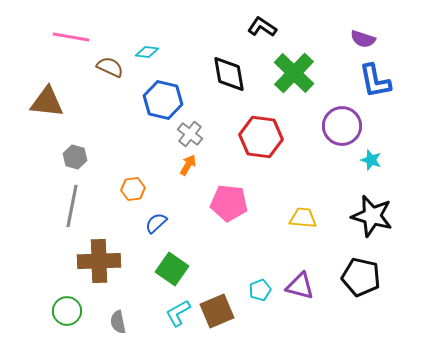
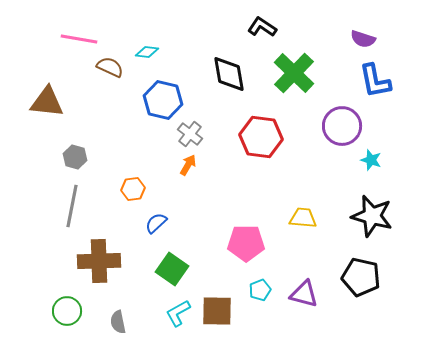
pink line: moved 8 px right, 2 px down
pink pentagon: moved 17 px right, 40 px down; rotated 6 degrees counterclockwise
purple triangle: moved 4 px right, 8 px down
brown square: rotated 24 degrees clockwise
